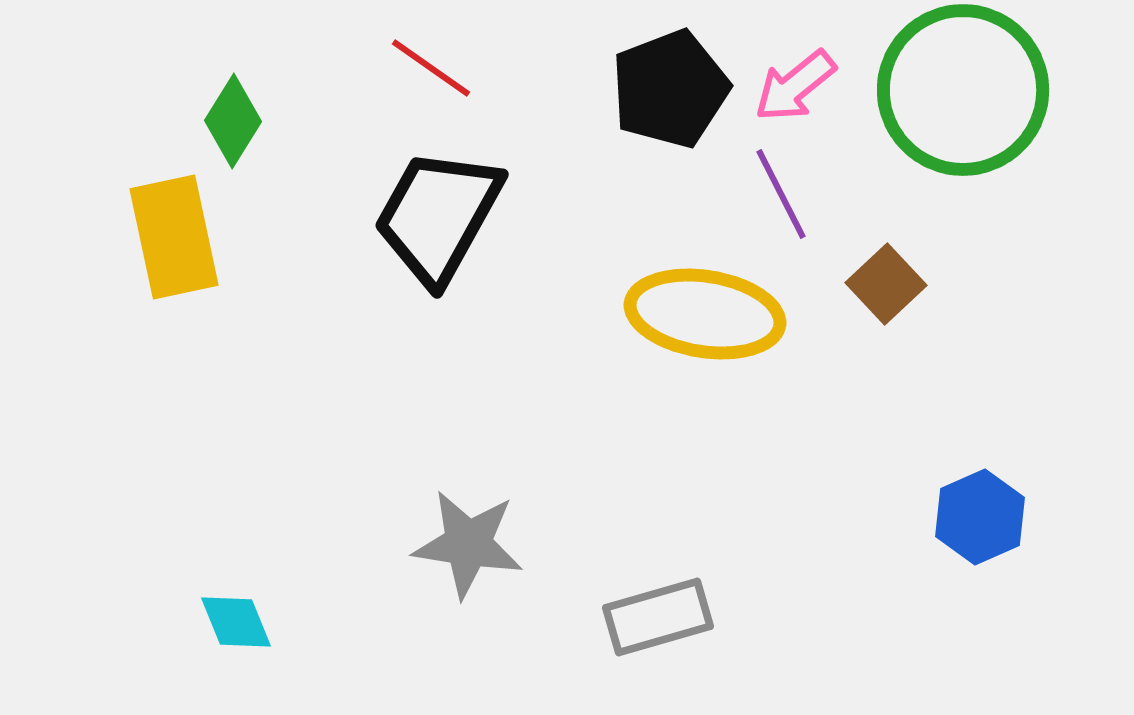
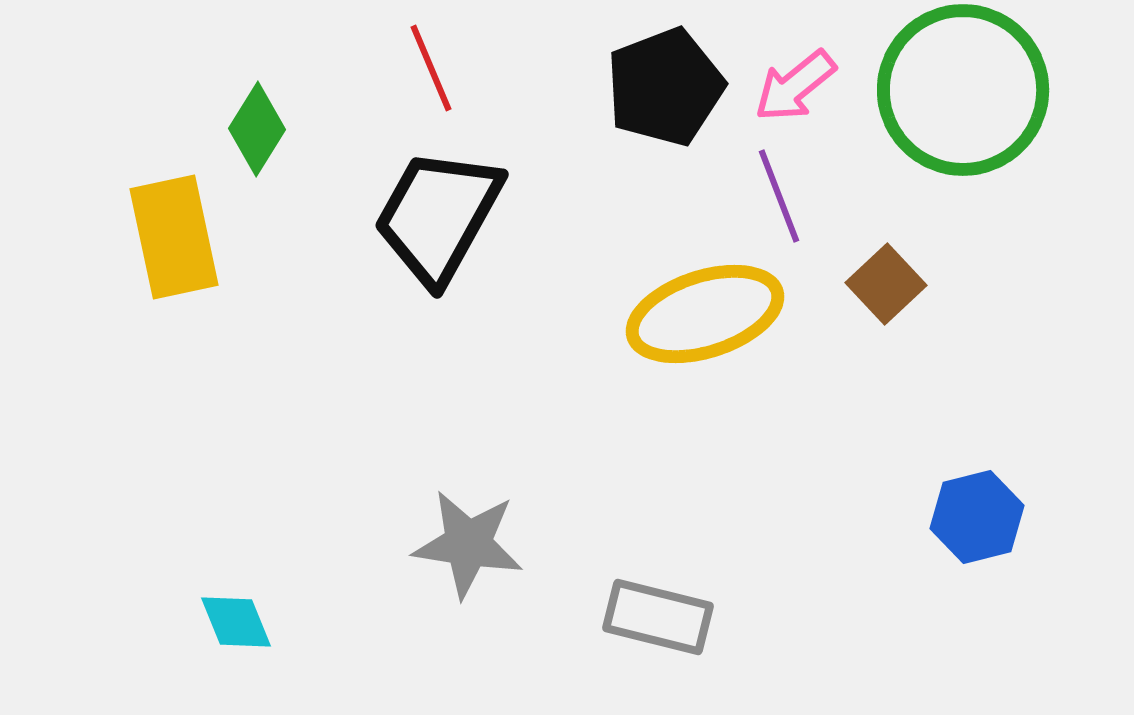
red line: rotated 32 degrees clockwise
black pentagon: moved 5 px left, 2 px up
green diamond: moved 24 px right, 8 px down
purple line: moved 2 px left, 2 px down; rotated 6 degrees clockwise
yellow ellipse: rotated 27 degrees counterclockwise
blue hexagon: moved 3 px left; rotated 10 degrees clockwise
gray rectangle: rotated 30 degrees clockwise
